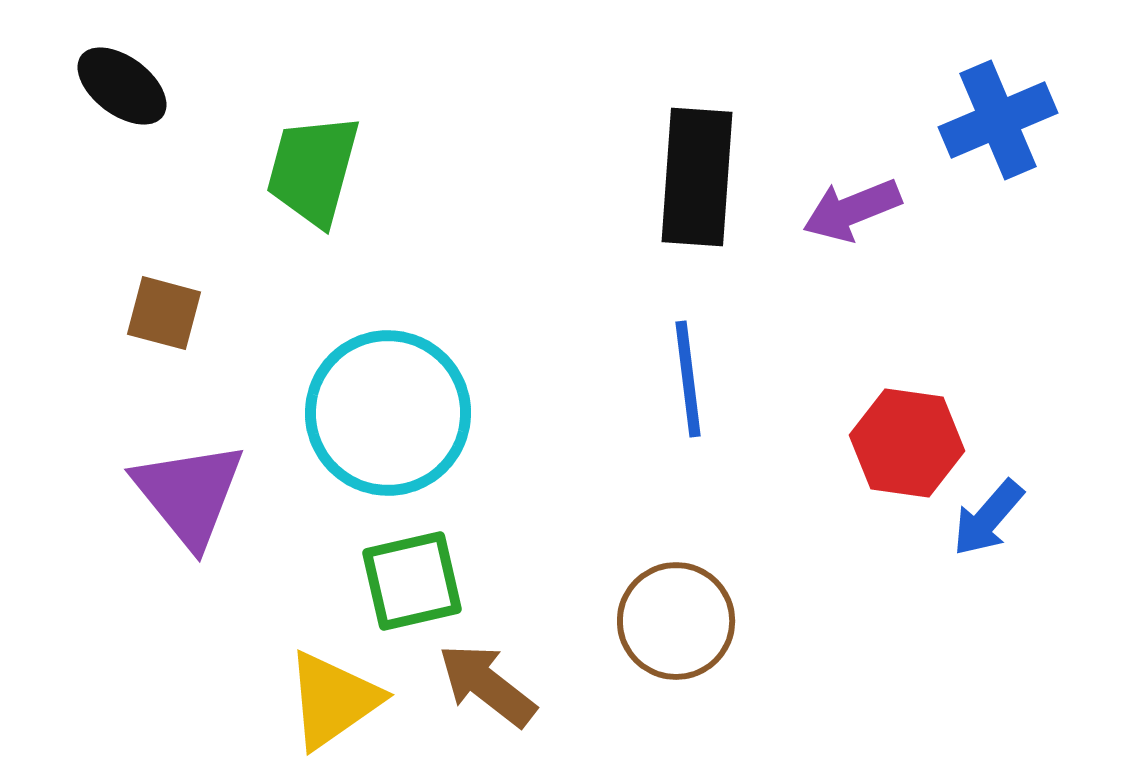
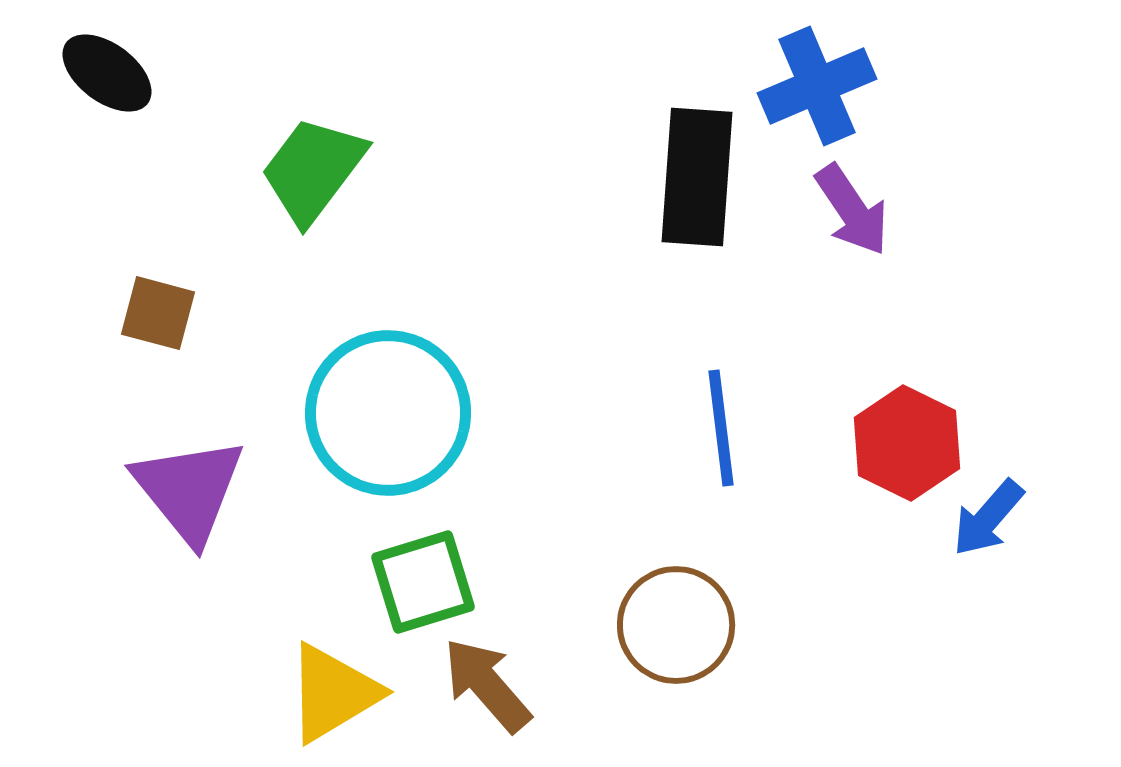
black ellipse: moved 15 px left, 13 px up
blue cross: moved 181 px left, 34 px up
green trapezoid: rotated 22 degrees clockwise
purple arrow: rotated 102 degrees counterclockwise
brown square: moved 6 px left
blue line: moved 33 px right, 49 px down
red hexagon: rotated 18 degrees clockwise
purple triangle: moved 4 px up
green square: moved 11 px right, 1 px down; rotated 4 degrees counterclockwise
brown circle: moved 4 px down
brown arrow: rotated 11 degrees clockwise
yellow triangle: moved 7 px up; rotated 4 degrees clockwise
